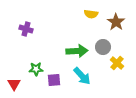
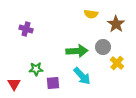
brown star: moved 2 px down
purple square: moved 1 px left, 3 px down
